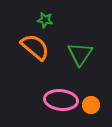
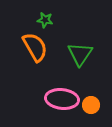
orange semicircle: rotated 20 degrees clockwise
pink ellipse: moved 1 px right, 1 px up
